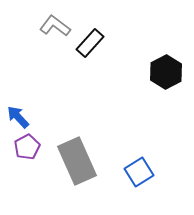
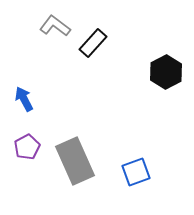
black rectangle: moved 3 px right
blue arrow: moved 6 px right, 18 px up; rotated 15 degrees clockwise
gray rectangle: moved 2 px left
blue square: moved 3 px left; rotated 12 degrees clockwise
